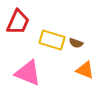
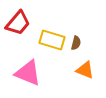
red trapezoid: moved 1 px down; rotated 16 degrees clockwise
brown semicircle: rotated 96 degrees counterclockwise
